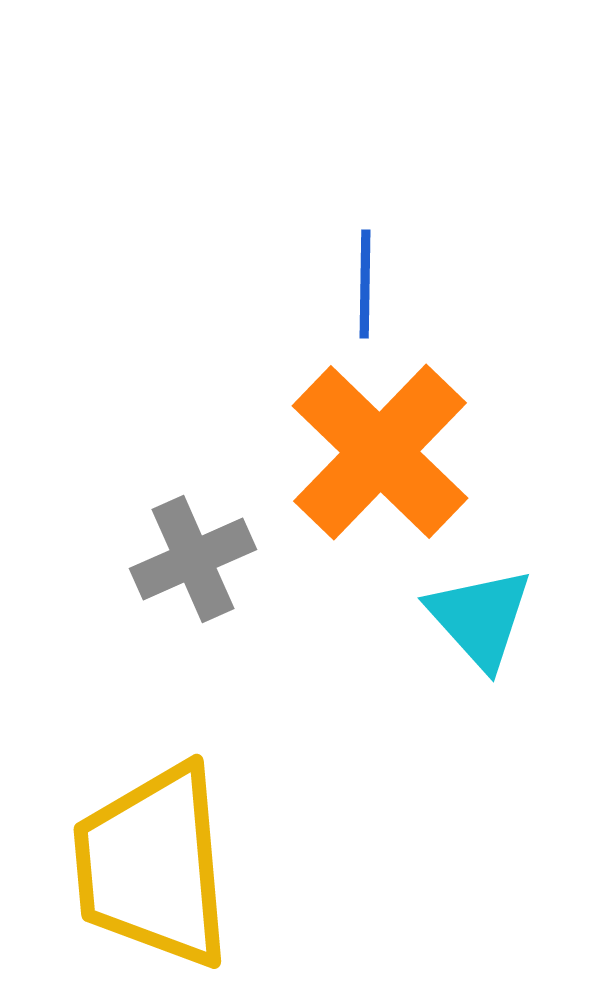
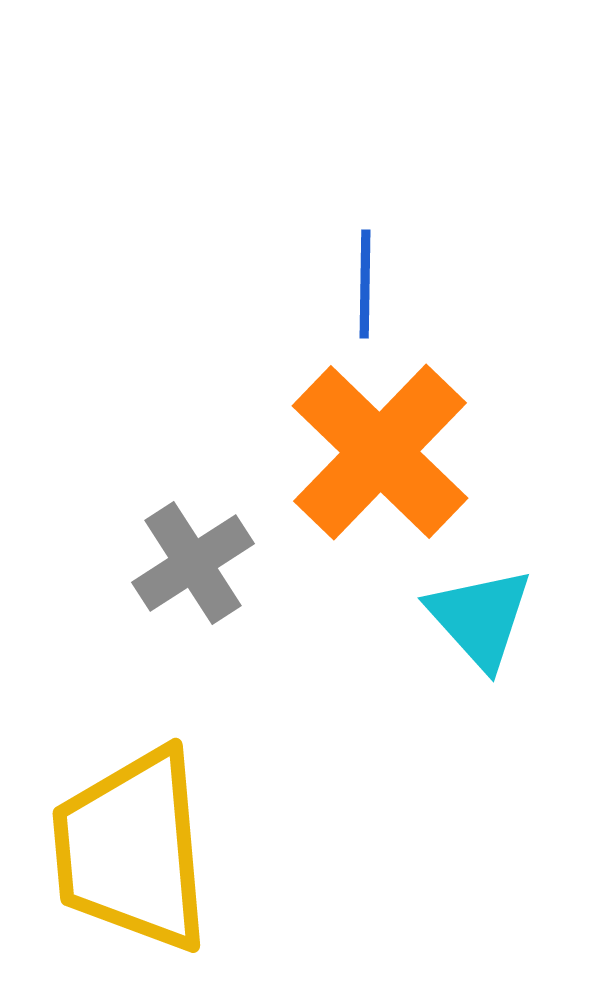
gray cross: moved 4 px down; rotated 9 degrees counterclockwise
yellow trapezoid: moved 21 px left, 16 px up
